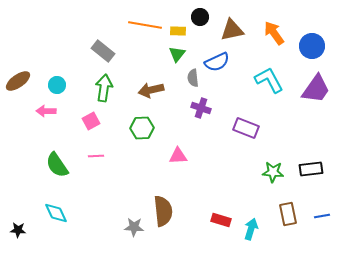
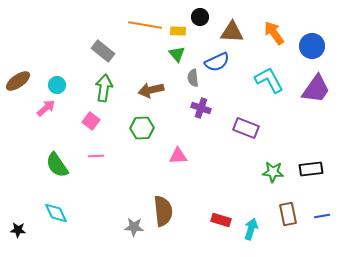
brown triangle: moved 2 px down; rotated 15 degrees clockwise
green triangle: rotated 18 degrees counterclockwise
pink arrow: moved 3 px up; rotated 138 degrees clockwise
pink square: rotated 24 degrees counterclockwise
